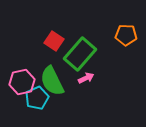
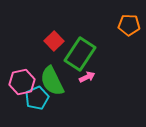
orange pentagon: moved 3 px right, 10 px up
red square: rotated 12 degrees clockwise
green rectangle: rotated 8 degrees counterclockwise
pink arrow: moved 1 px right, 1 px up
